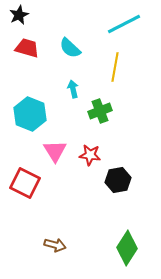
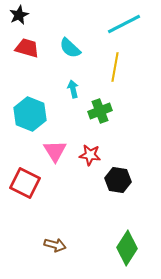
black hexagon: rotated 20 degrees clockwise
